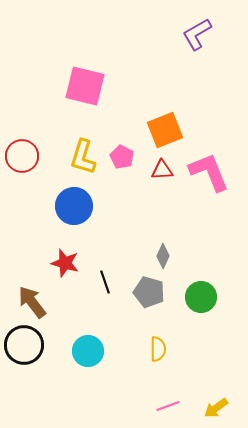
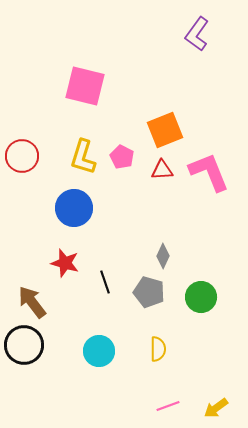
purple L-shape: rotated 24 degrees counterclockwise
blue circle: moved 2 px down
cyan circle: moved 11 px right
